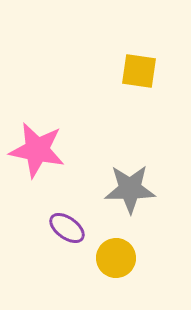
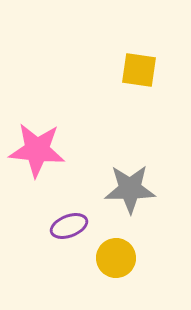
yellow square: moved 1 px up
pink star: rotated 6 degrees counterclockwise
purple ellipse: moved 2 px right, 2 px up; rotated 57 degrees counterclockwise
